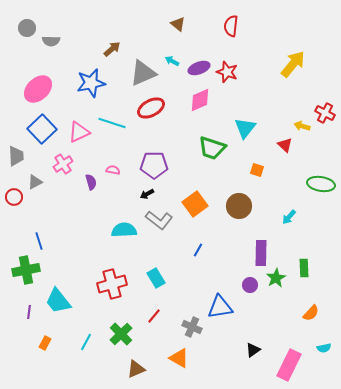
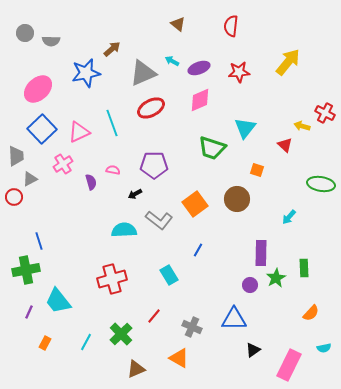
gray circle at (27, 28): moved 2 px left, 5 px down
yellow arrow at (293, 64): moved 5 px left, 2 px up
red star at (227, 72): moved 12 px right; rotated 25 degrees counterclockwise
blue star at (91, 83): moved 5 px left, 10 px up
cyan line at (112, 123): rotated 52 degrees clockwise
gray triangle at (35, 182): moved 5 px left, 3 px up
black arrow at (147, 194): moved 12 px left
brown circle at (239, 206): moved 2 px left, 7 px up
cyan rectangle at (156, 278): moved 13 px right, 3 px up
red cross at (112, 284): moved 5 px up
blue triangle at (220, 307): moved 14 px right, 12 px down; rotated 8 degrees clockwise
purple line at (29, 312): rotated 16 degrees clockwise
